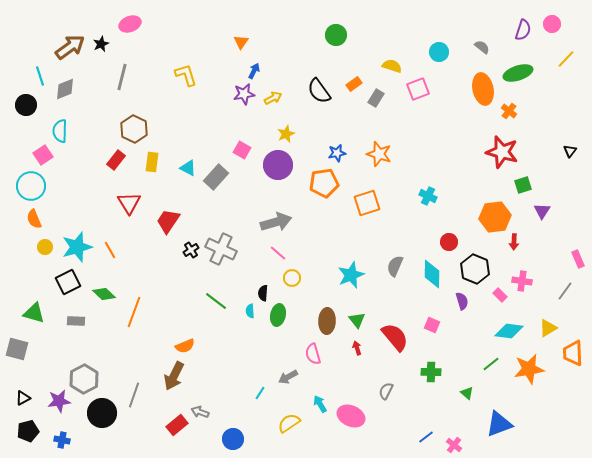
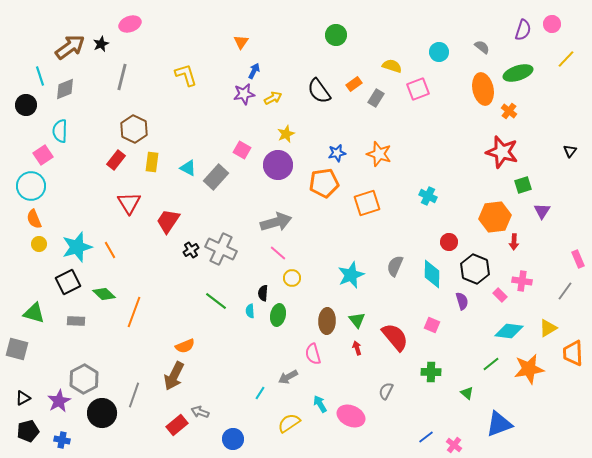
yellow circle at (45, 247): moved 6 px left, 3 px up
purple star at (59, 401): rotated 20 degrees counterclockwise
